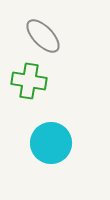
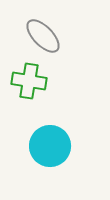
cyan circle: moved 1 px left, 3 px down
